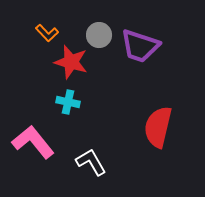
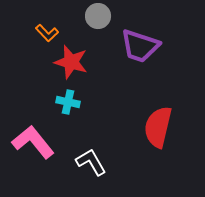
gray circle: moved 1 px left, 19 px up
